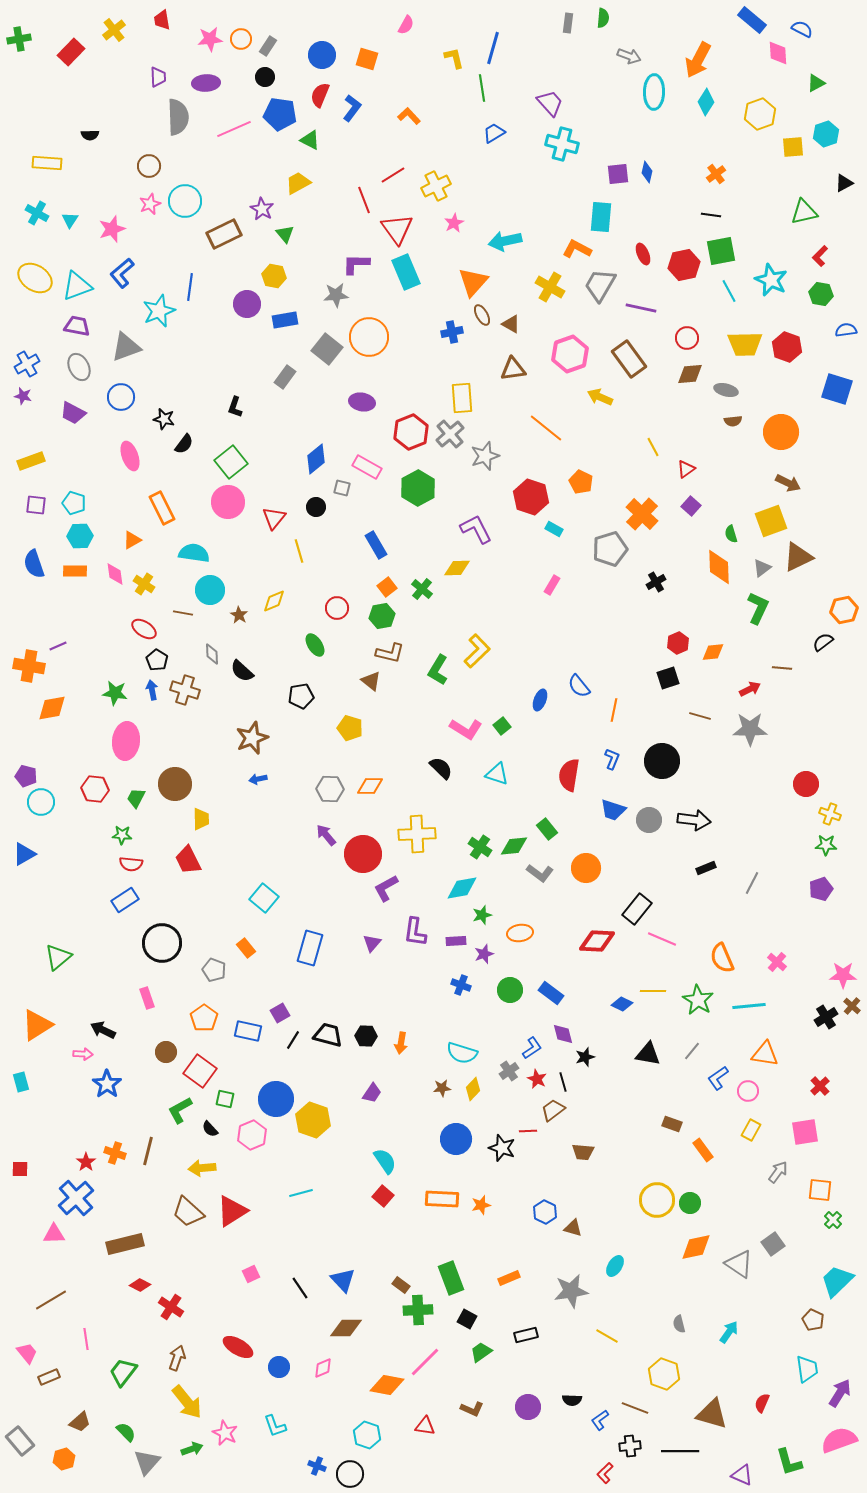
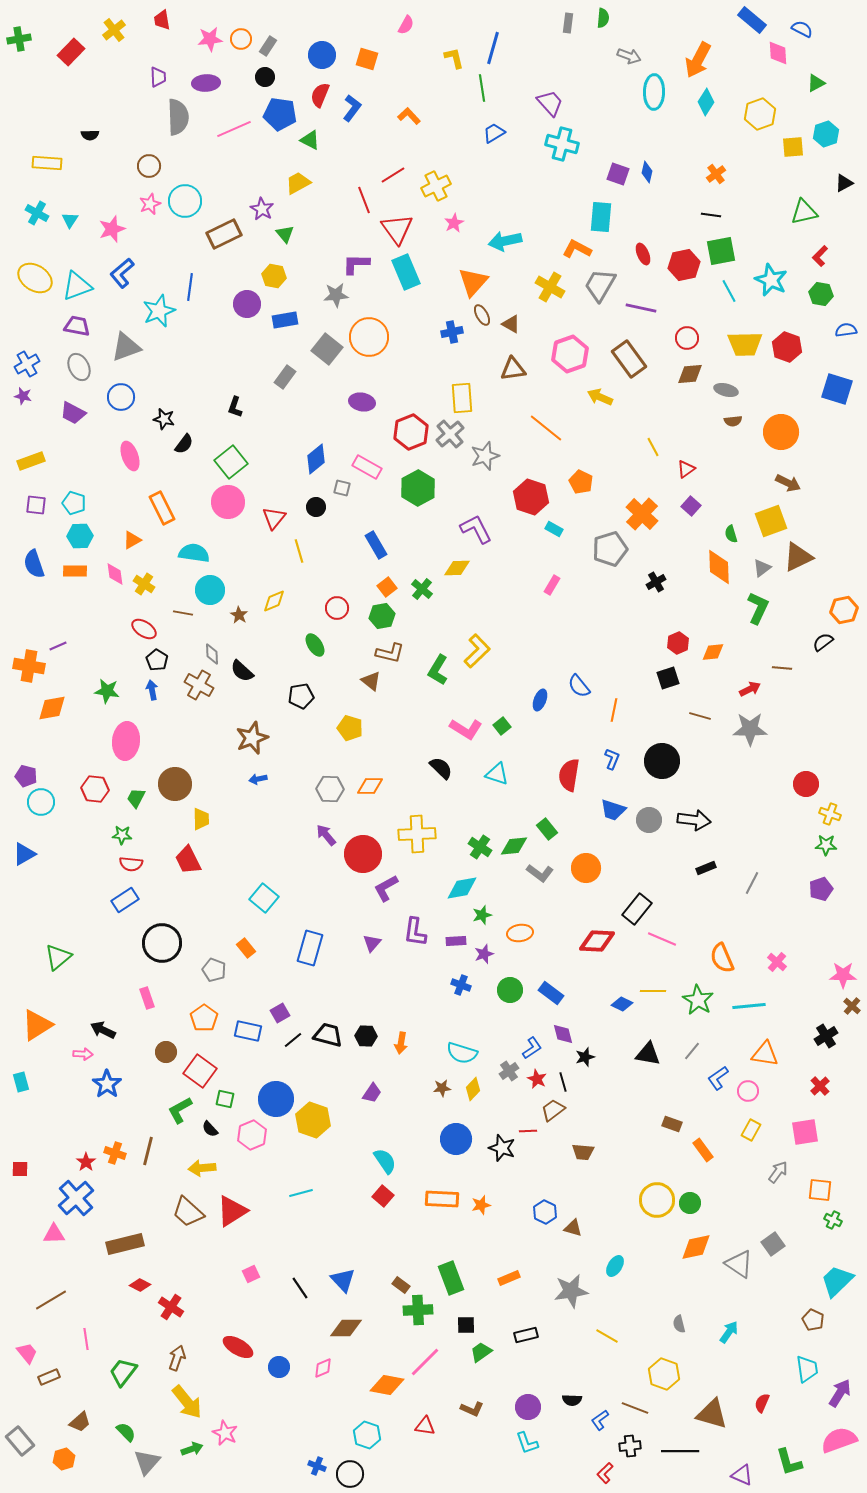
purple square at (618, 174): rotated 25 degrees clockwise
brown cross at (185, 690): moved 14 px right, 5 px up; rotated 12 degrees clockwise
green star at (115, 693): moved 8 px left, 2 px up
black cross at (826, 1017): moved 19 px down
black line at (293, 1040): rotated 18 degrees clockwise
green cross at (833, 1220): rotated 18 degrees counterclockwise
black square at (467, 1319): moved 1 px left, 6 px down; rotated 30 degrees counterclockwise
cyan L-shape at (275, 1426): moved 252 px right, 17 px down
